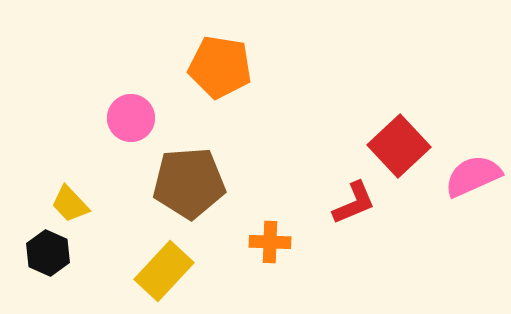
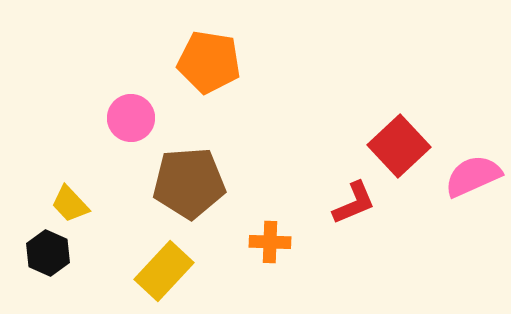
orange pentagon: moved 11 px left, 5 px up
